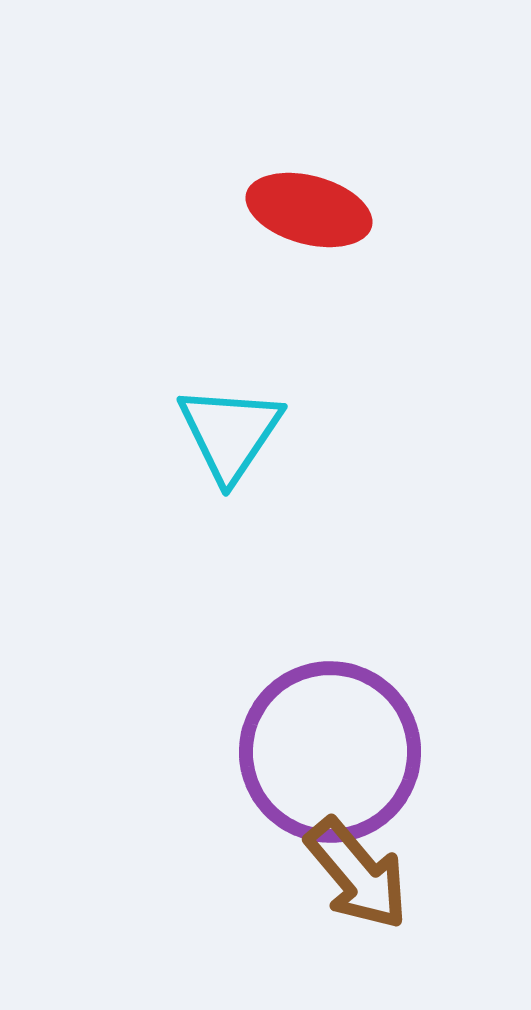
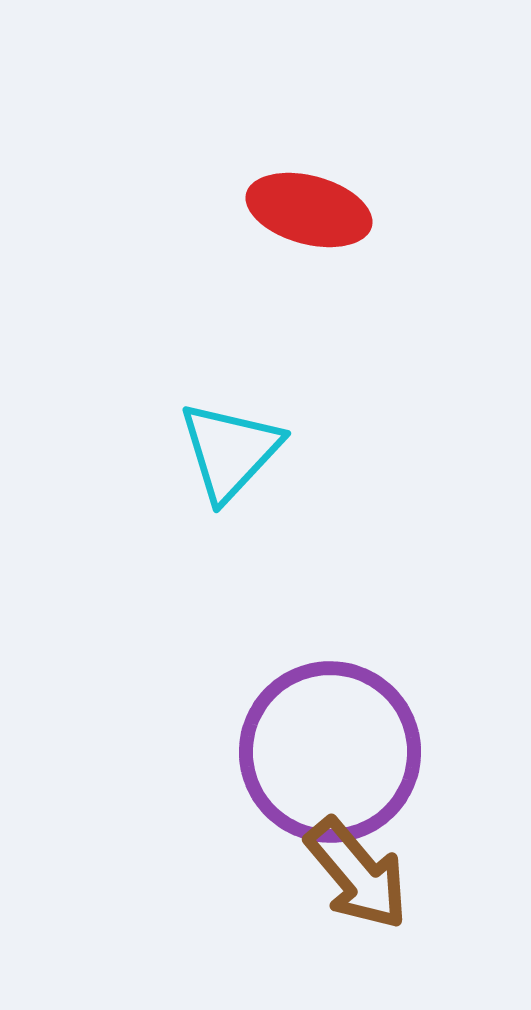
cyan triangle: moved 18 px down; rotated 9 degrees clockwise
